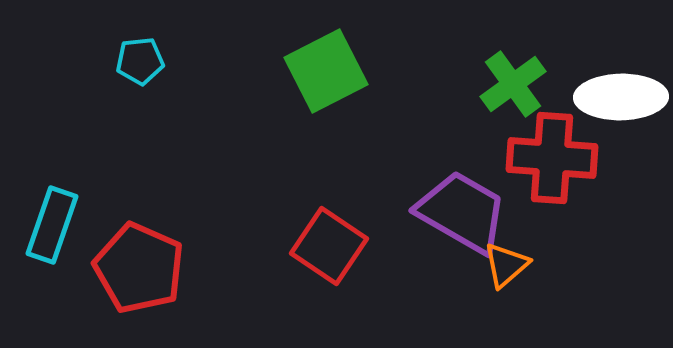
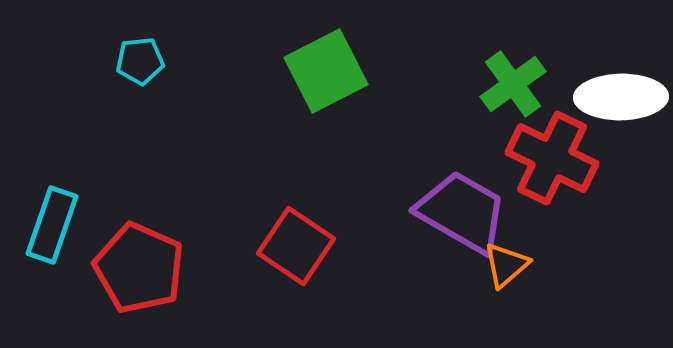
red cross: rotated 22 degrees clockwise
red square: moved 33 px left
